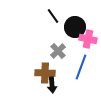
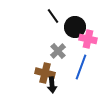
brown cross: rotated 12 degrees clockwise
